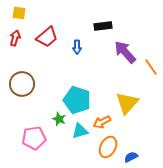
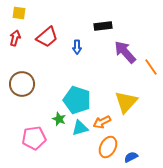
yellow triangle: moved 1 px left, 1 px up
cyan triangle: moved 3 px up
